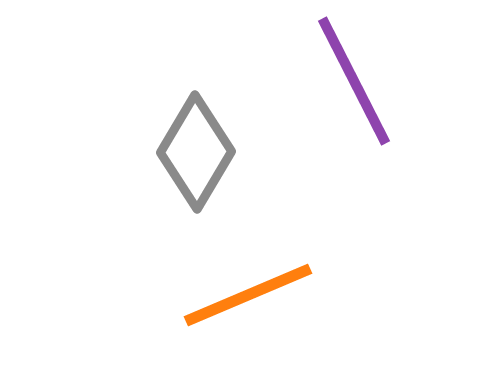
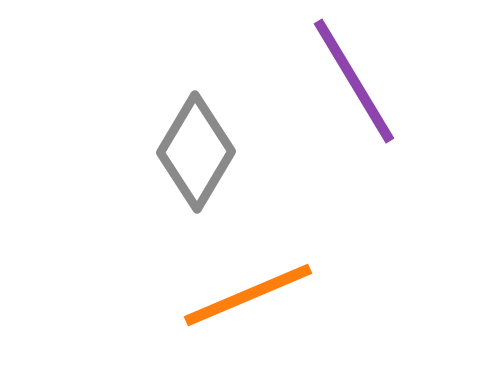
purple line: rotated 4 degrees counterclockwise
